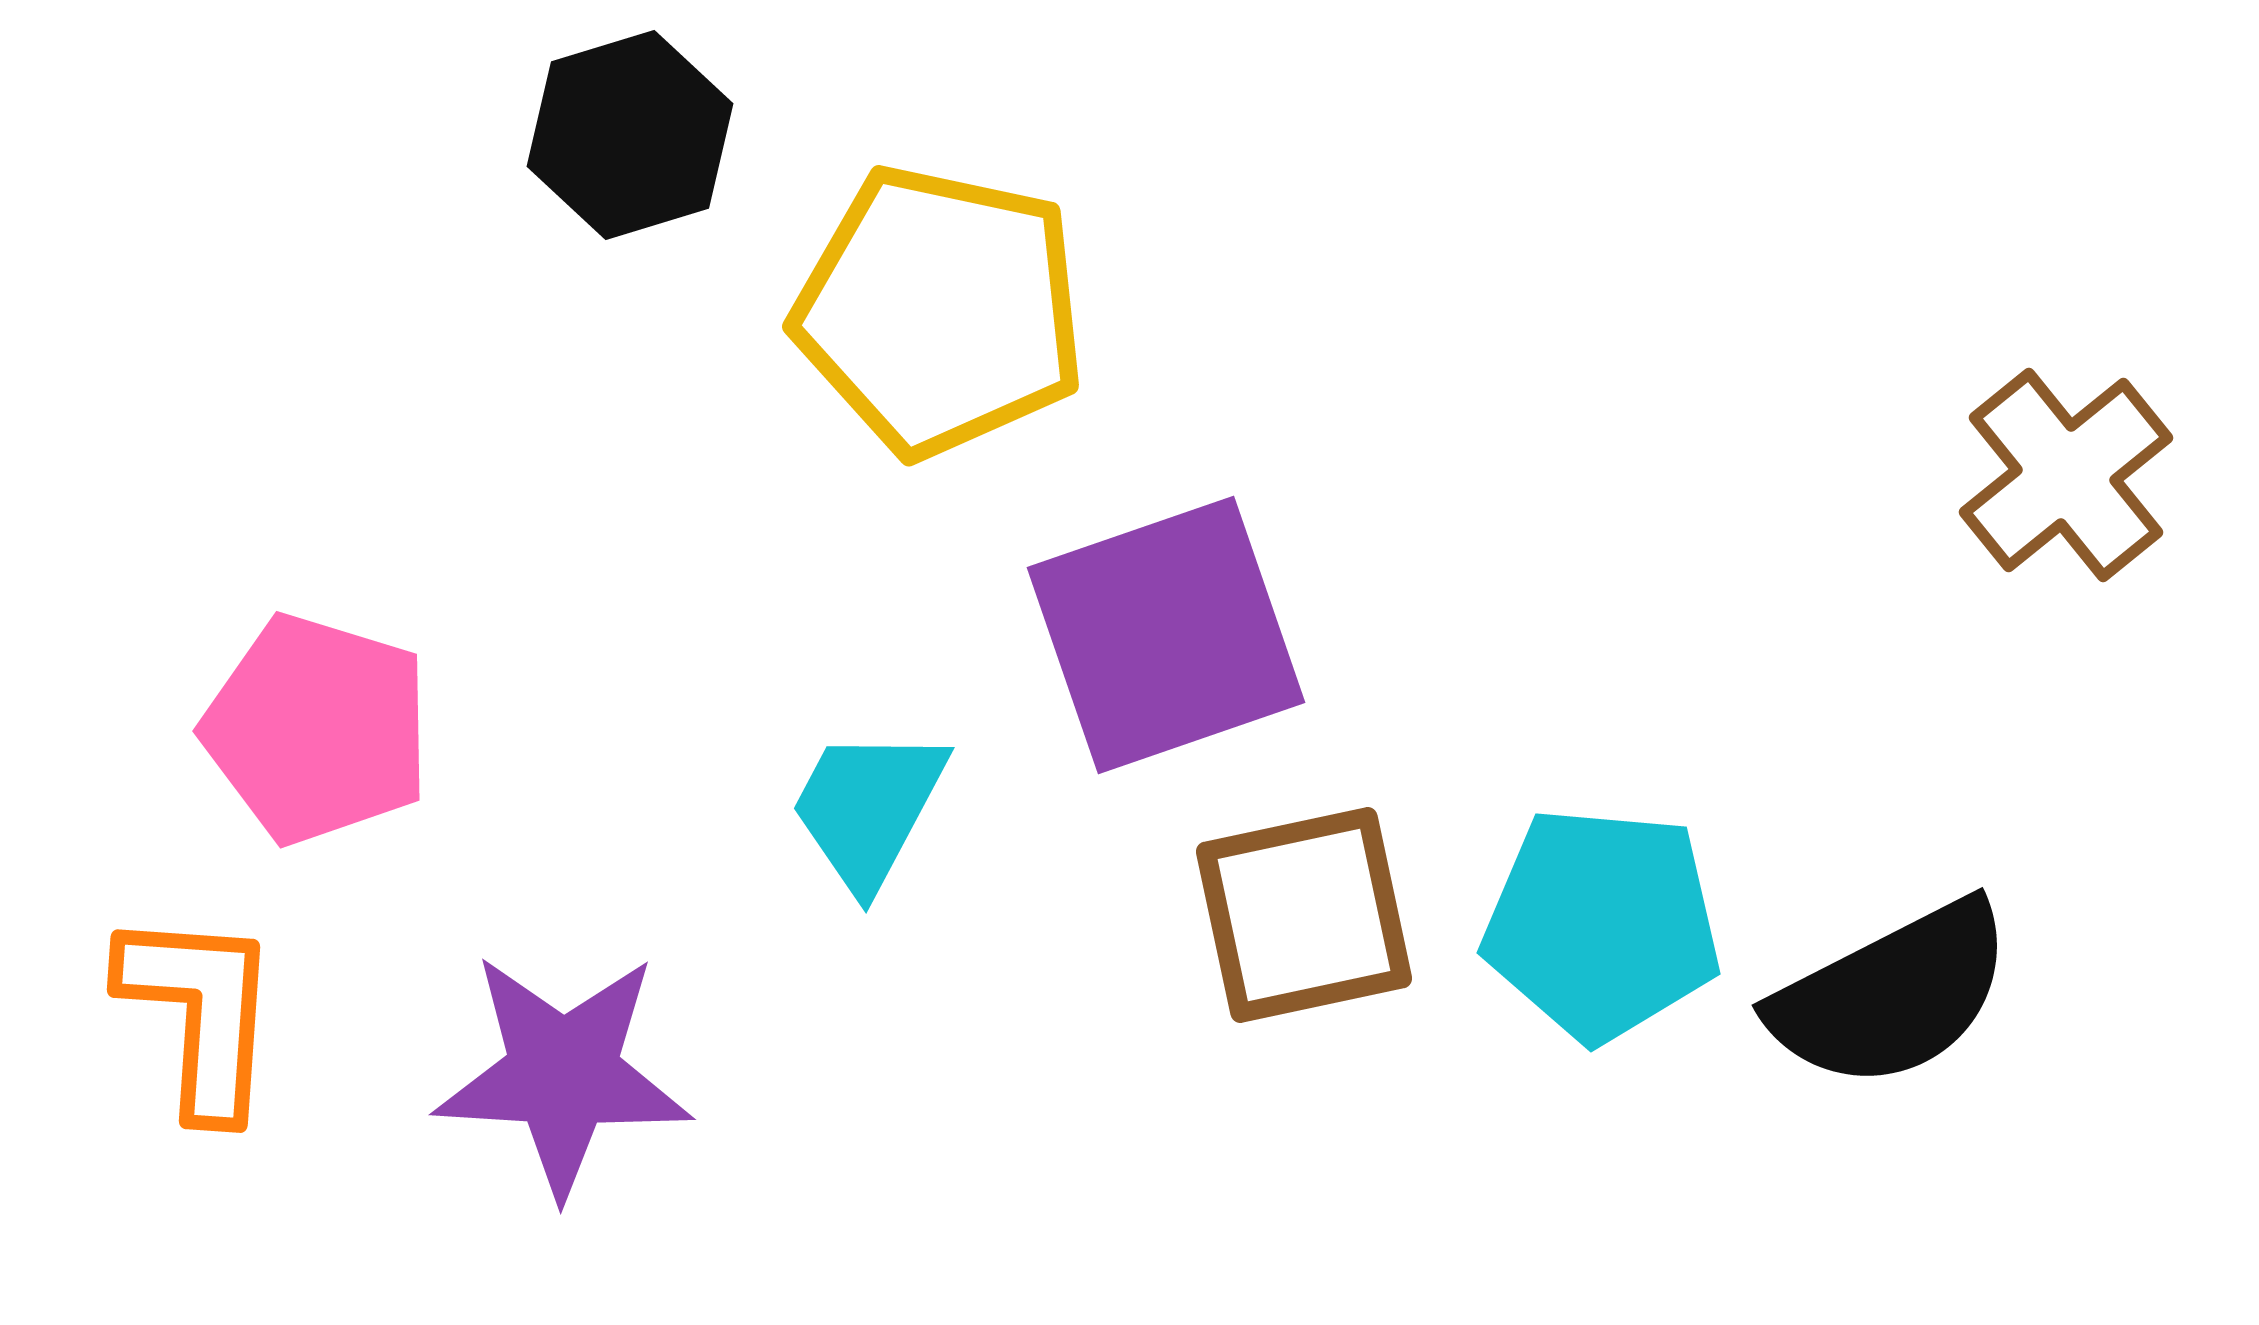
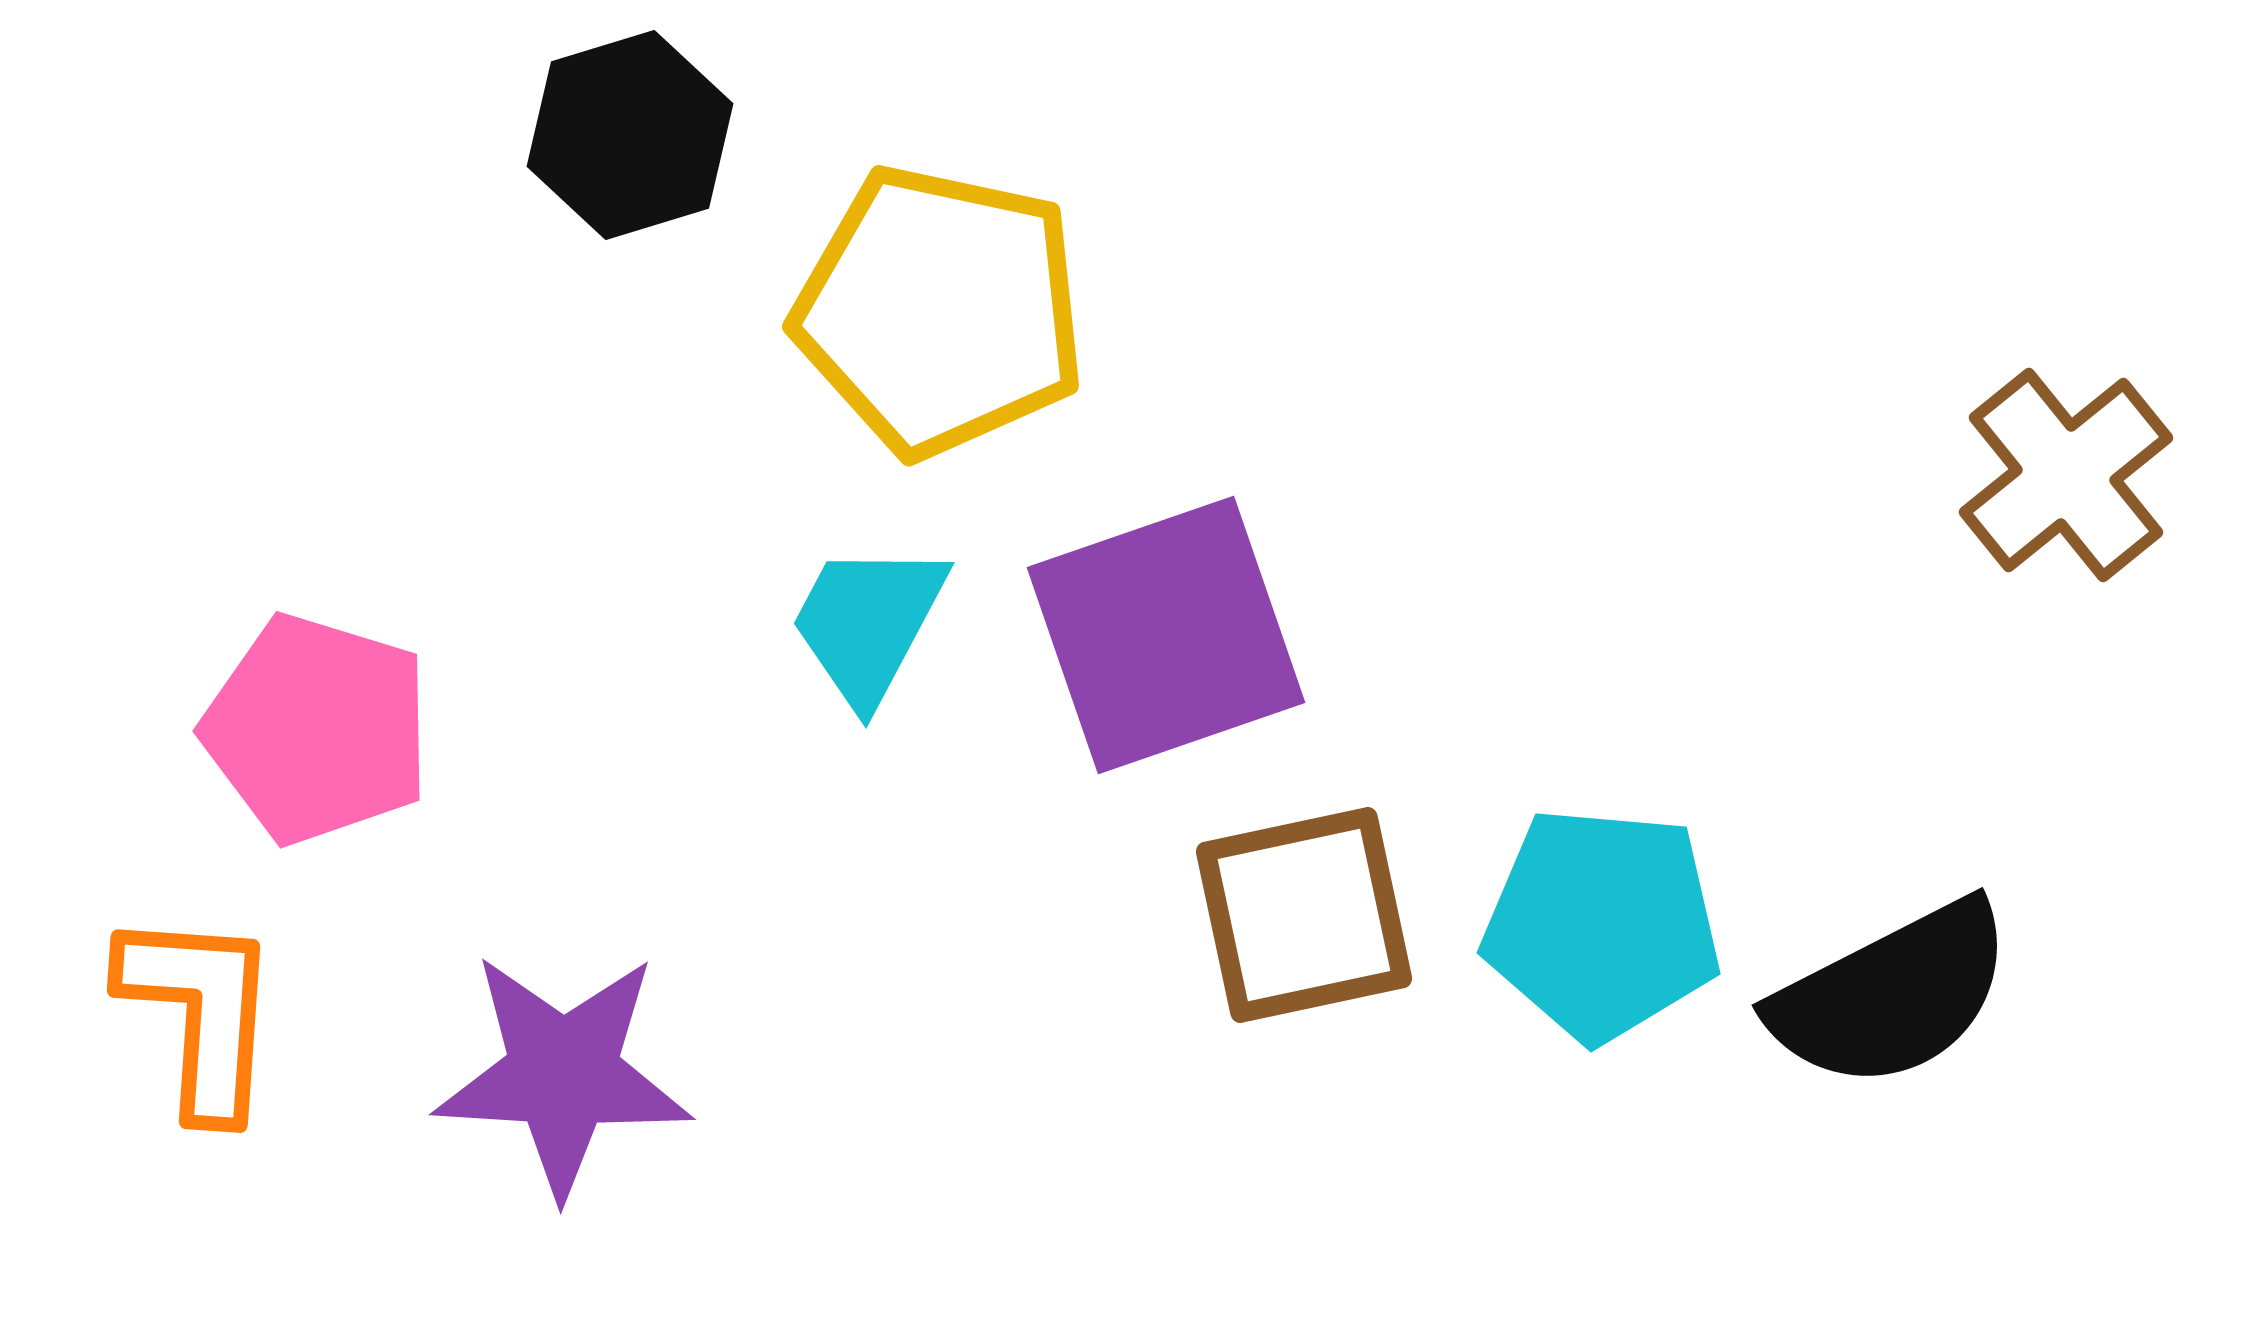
cyan trapezoid: moved 185 px up
